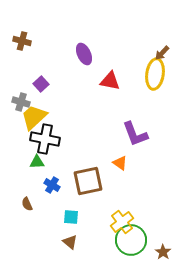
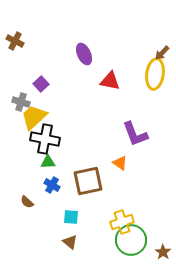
brown cross: moved 7 px left; rotated 12 degrees clockwise
green triangle: moved 11 px right
brown semicircle: moved 2 px up; rotated 24 degrees counterclockwise
yellow cross: rotated 20 degrees clockwise
